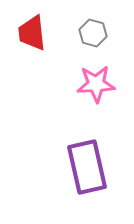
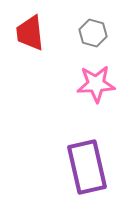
red trapezoid: moved 2 px left
